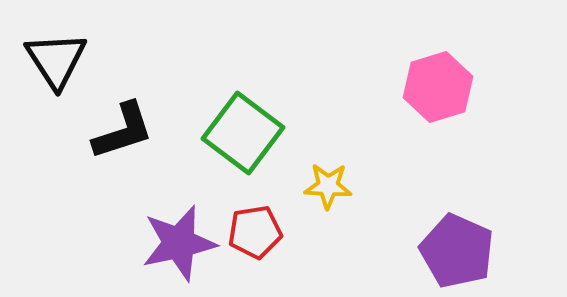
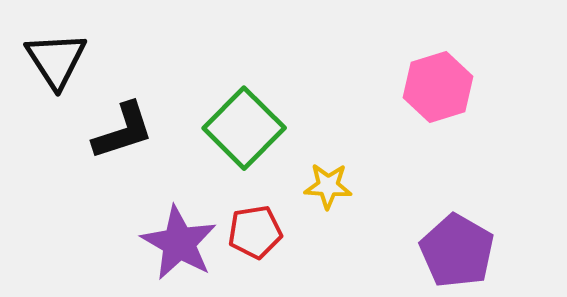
green square: moved 1 px right, 5 px up; rotated 8 degrees clockwise
purple star: rotated 30 degrees counterclockwise
purple pentagon: rotated 6 degrees clockwise
